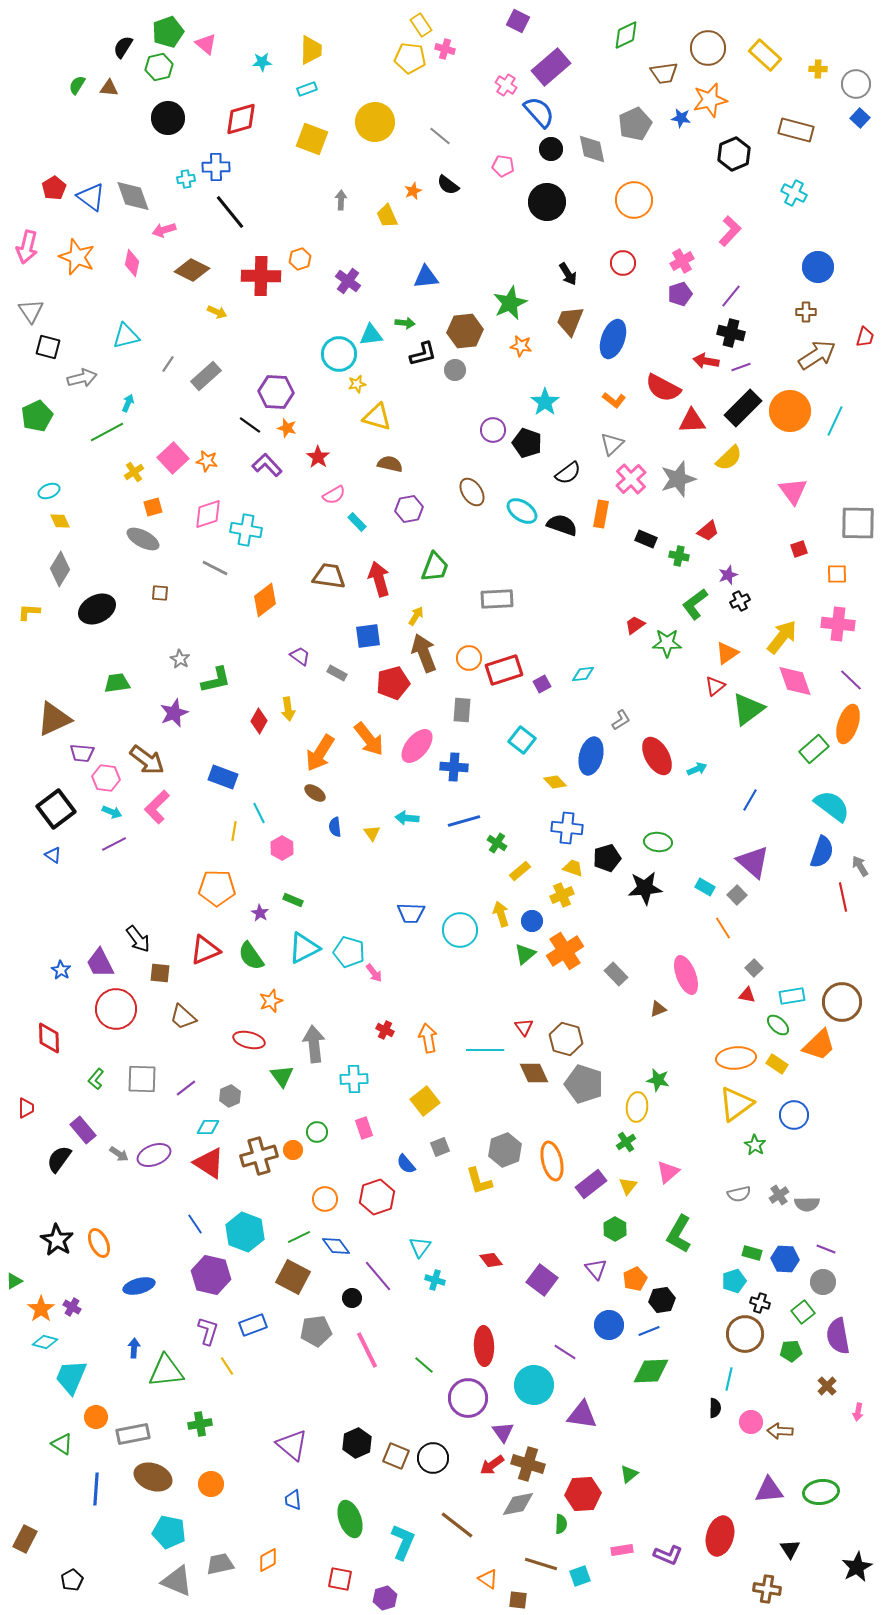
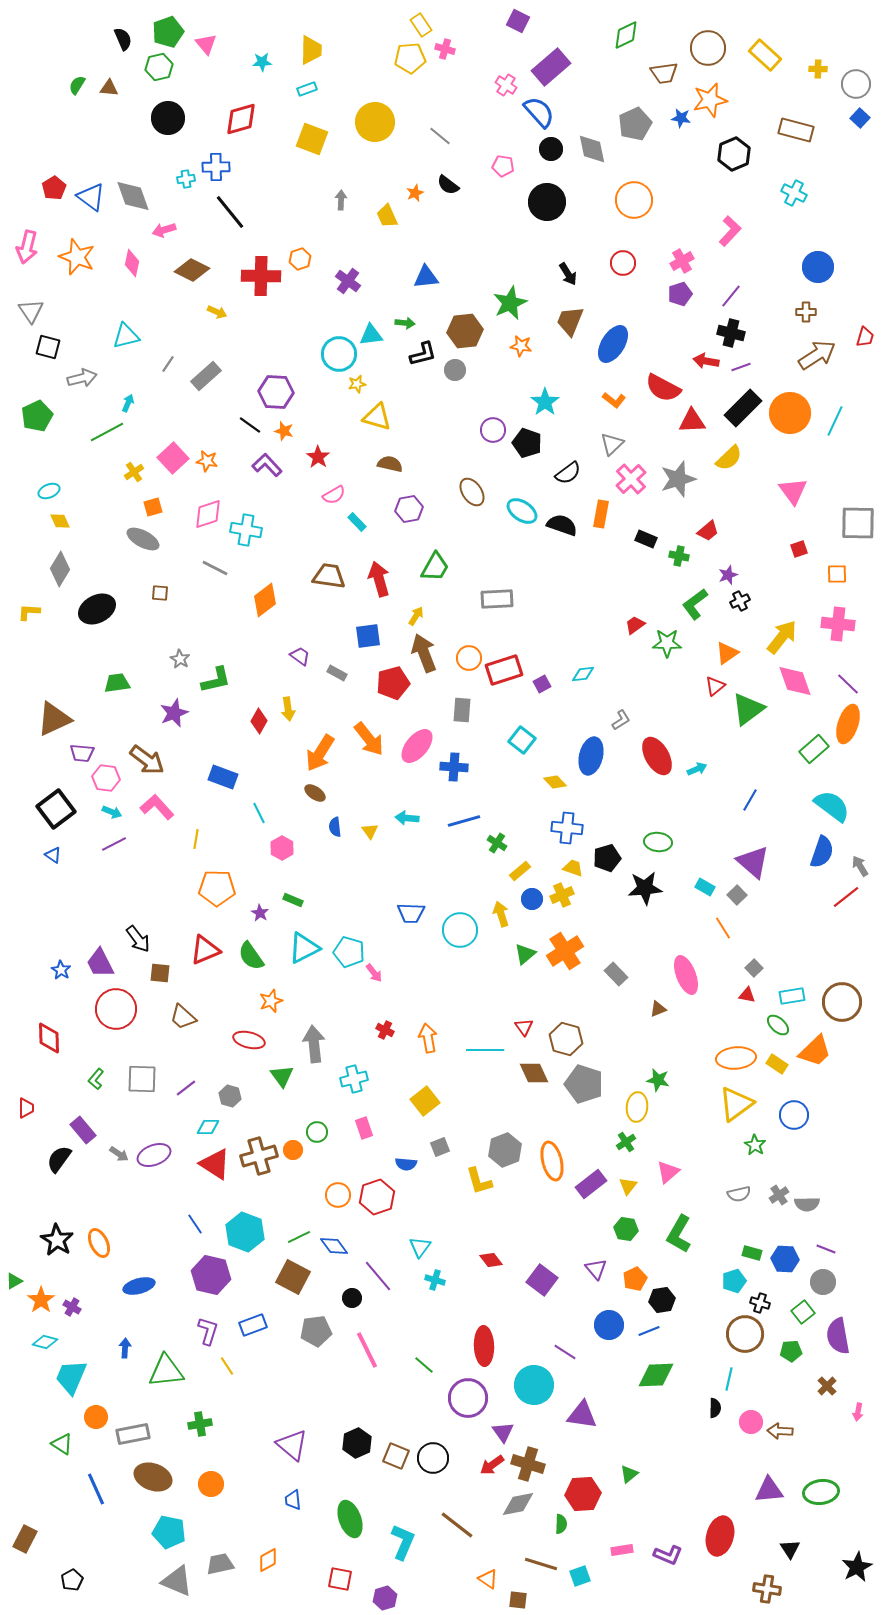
pink triangle at (206, 44): rotated 10 degrees clockwise
black semicircle at (123, 47): moved 8 px up; rotated 125 degrees clockwise
yellow pentagon at (410, 58): rotated 12 degrees counterclockwise
orange star at (413, 191): moved 2 px right, 2 px down
blue ellipse at (613, 339): moved 5 px down; rotated 12 degrees clockwise
orange circle at (790, 411): moved 2 px down
orange star at (287, 428): moved 3 px left, 3 px down
green trapezoid at (435, 567): rotated 8 degrees clockwise
purple line at (851, 680): moved 3 px left, 4 px down
pink L-shape at (157, 807): rotated 92 degrees clockwise
yellow line at (234, 831): moved 38 px left, 8 px down
yellow triangle at (372, 833): moved 2 px left, 2 px up
red line at (843, 897): moved 3 px right; rotated 64 degrees clockwise
blue circle at (532, 921): moved 22 px up
orange trapezoid at (819, 1045): moved 4 px left, 6 px down
cyan cross at (354, 1079): rotated 12 degrees counterclockwise
gray hexagon at (230, 1096): rotated 20 degrees counterclockwise
red triangle at (209, 1163): moved 6 px right, 1 px down
blue semicircle at (406, 1164): rotated 45 degrees counterclockwise
orange circle at (325, 1199): moved 13 px right, 4 px up
green hexagon at (615, 1229): moved 11 px right; rotated 20 degrees counterclockwise
blue diamond at (336, 1246): moved 2 px left
orange star at (41, 1309): moved 9 px up
blue arrow at (134, 1348): moved 9 px left
green diamond at (651, 1371): moved 5 px right, 4 px down
blue line at (96, 1489): rotated 28 degrees counterclockwise
